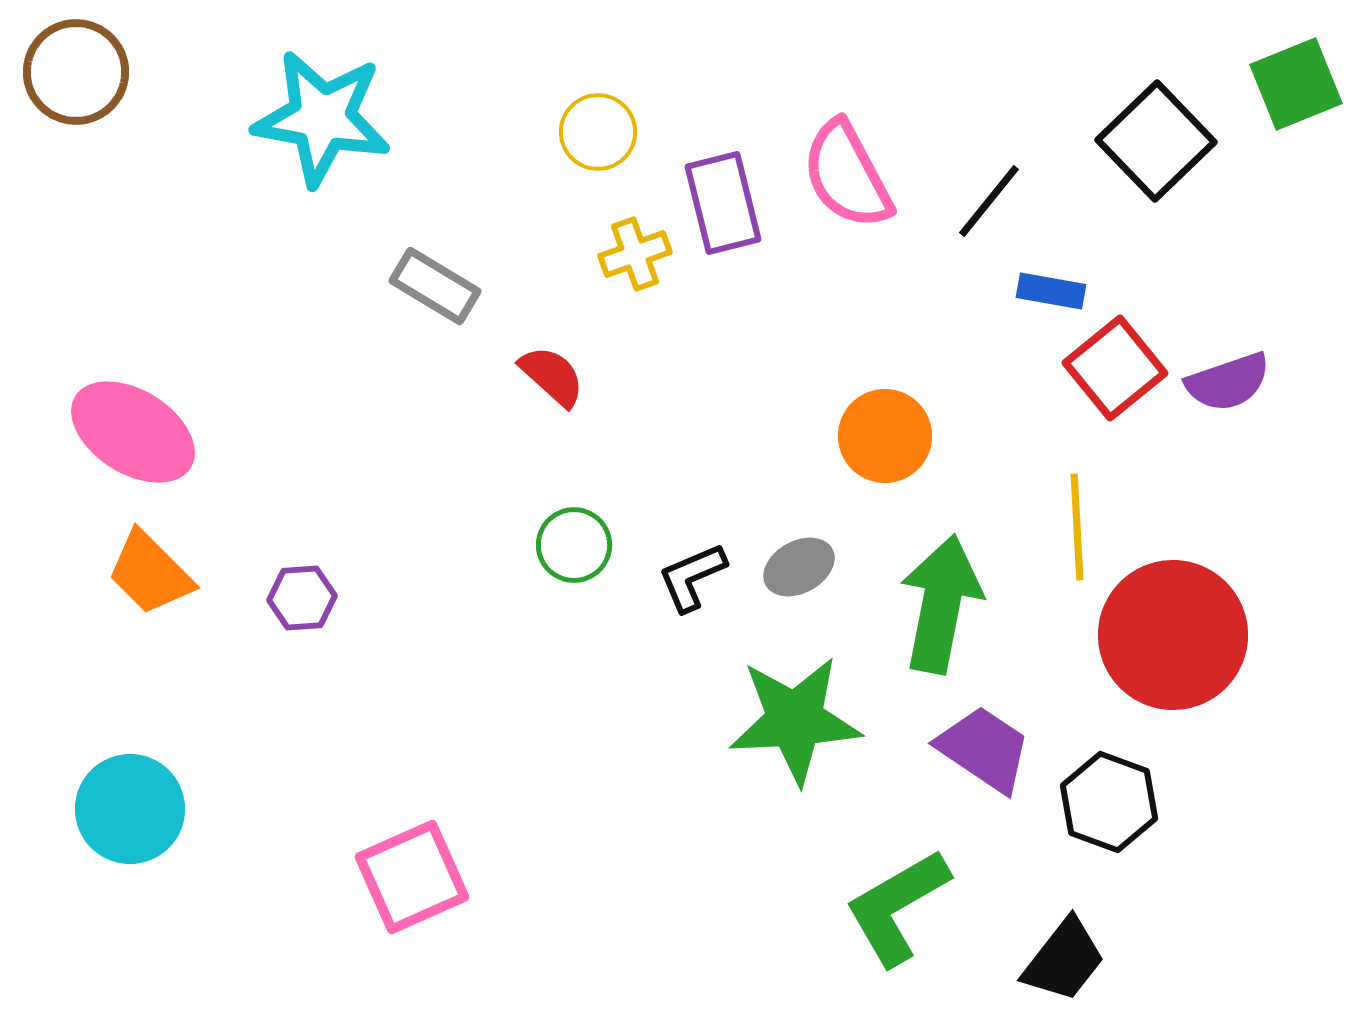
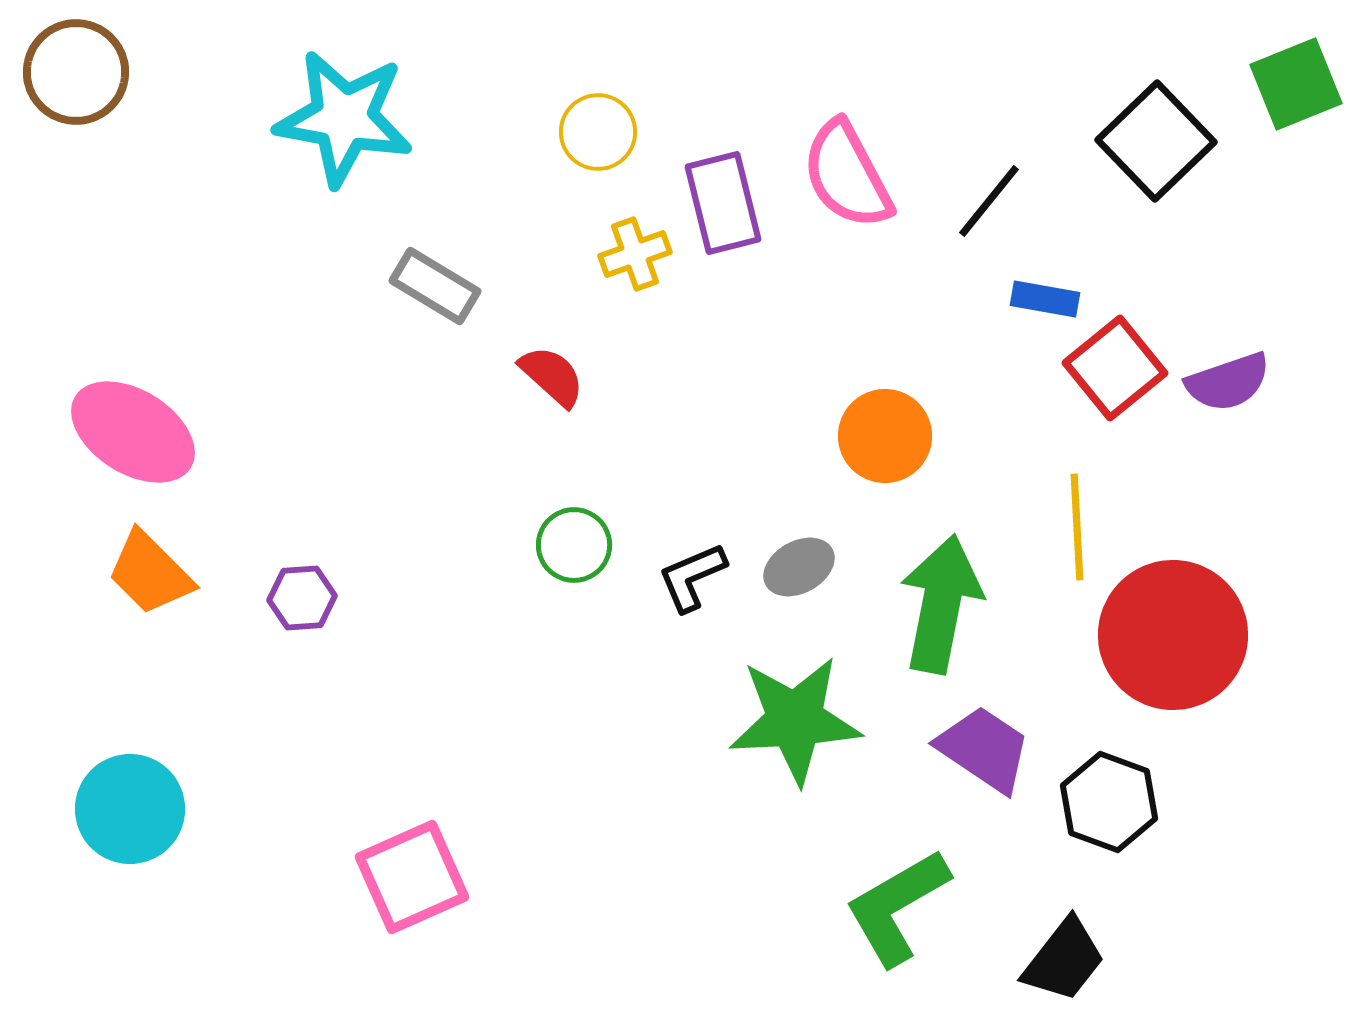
cyan star: moved 22 px right
blue rectangle: moved 6 px left, 8 px down
